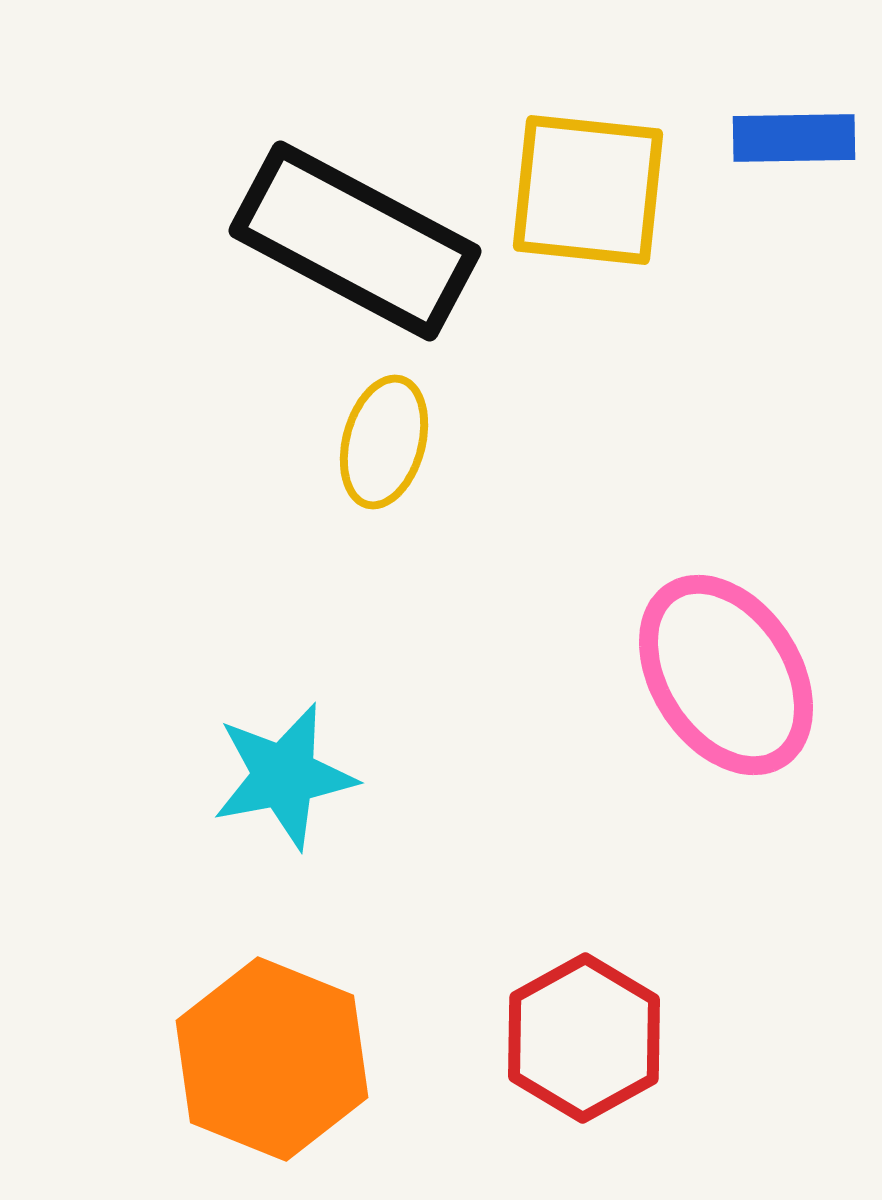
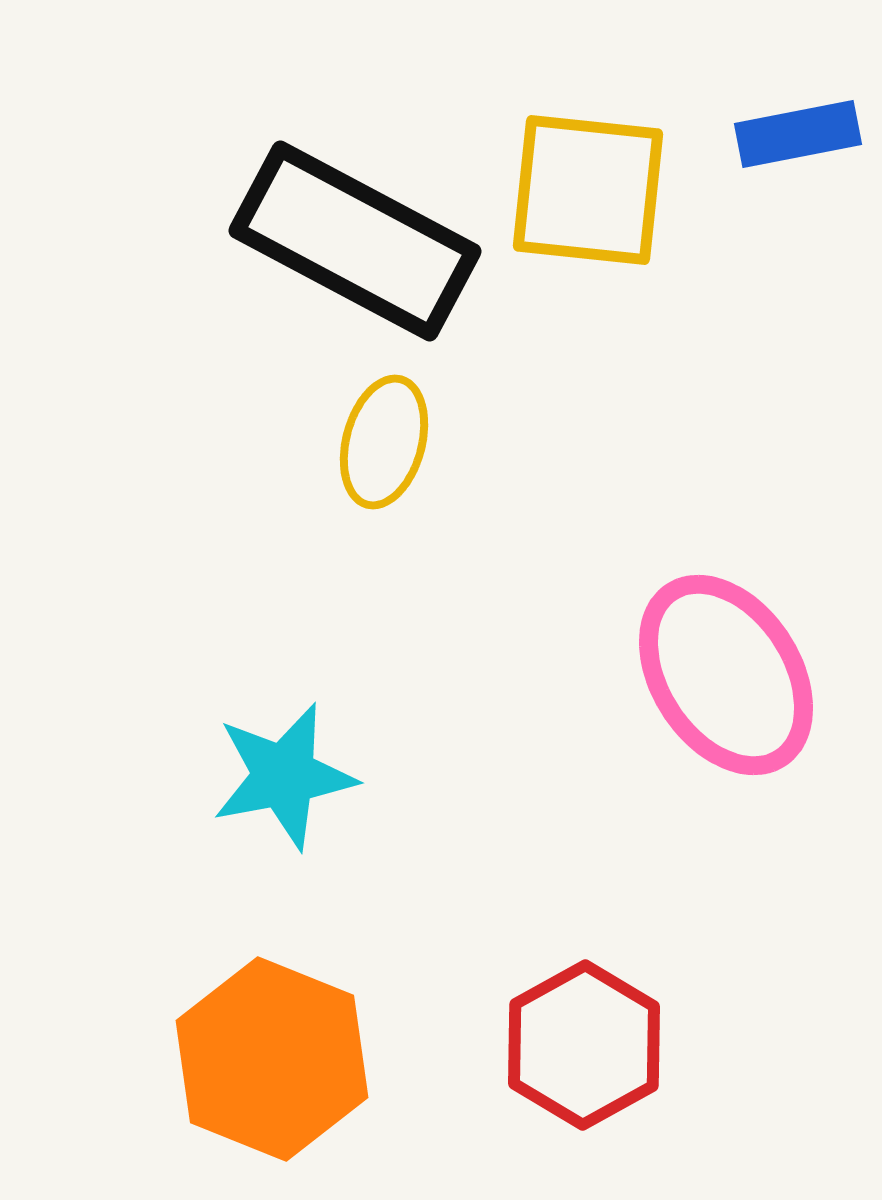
blue rectangle: moved 4 px right, 4 px up; rotated 10 degrees counterclockwise
red hexagon: moved 7 px down
